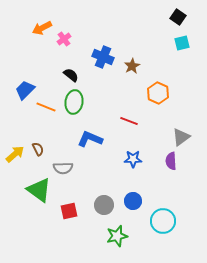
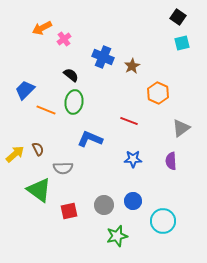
orange line: moved 3 px down
gray triangle: moved 9 px up
